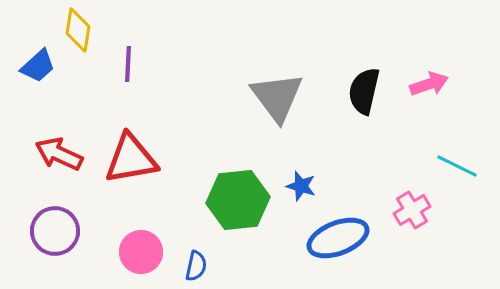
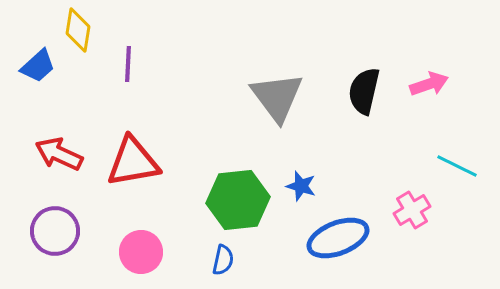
red triangle: moved 2 px right, 3 px down
blue semicircle: moved 27 px right, 6 px up
